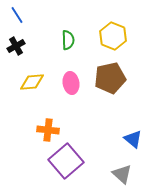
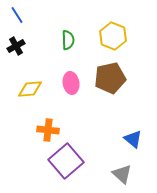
yellow diamond: moved 2 px left, 7 px down
